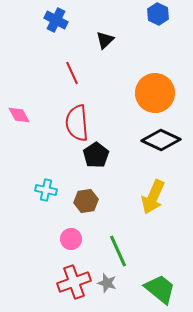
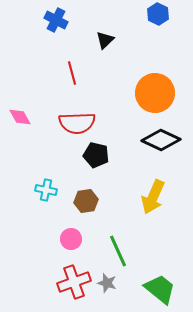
red line: rotated 10 degrees clockwise
pink diamond: moved 1 px right, 2 px down
red semicircle: rotated 87 degrees counterclockwise
black pentagon: rotated 25 degrees counterclockwise
